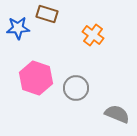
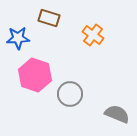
brown rectangle: moved 2 px right, 4 px down
blue star: moved 10 px down
pink hexagon: moved 1 px left, 3 px up
gray circle: moved 6 px left, 6 px down
